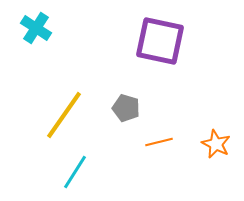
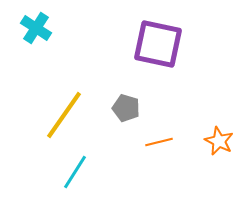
purple square: moved 2 px left, 3 px down
orange star: moved 3 px right, 3 px up
